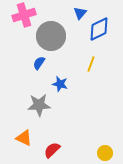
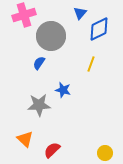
blue star: moved 3 px right, 6 px down
orange triangle: moved 1 px right, 1 px down; rotated 18 degrees clockwise
